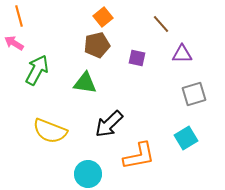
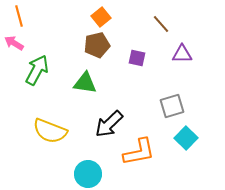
orange square: moved 2 px left
gray square: moved 22 px left, 12 px down
cyan square: rotated 15 degrees counterclockwise
orange L-shape: moved 4 px up
